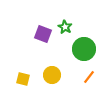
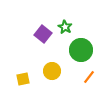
purple square: rotated 18 degrees clockwise
green circle: moved 3 px left, 1 px down
yellow circle: moved 4 px up
yellow square: rotated 24 degrees counterclockwise
